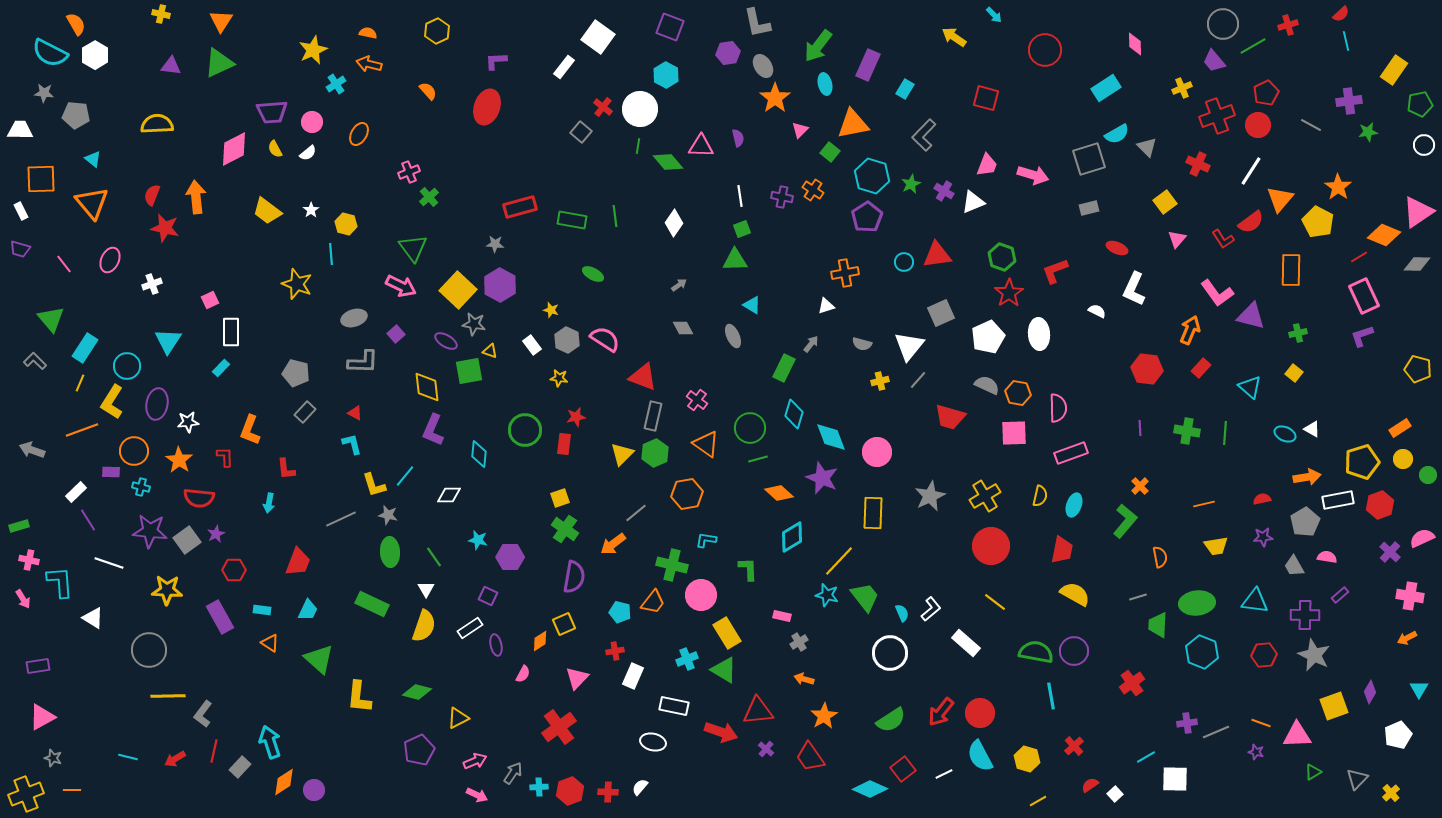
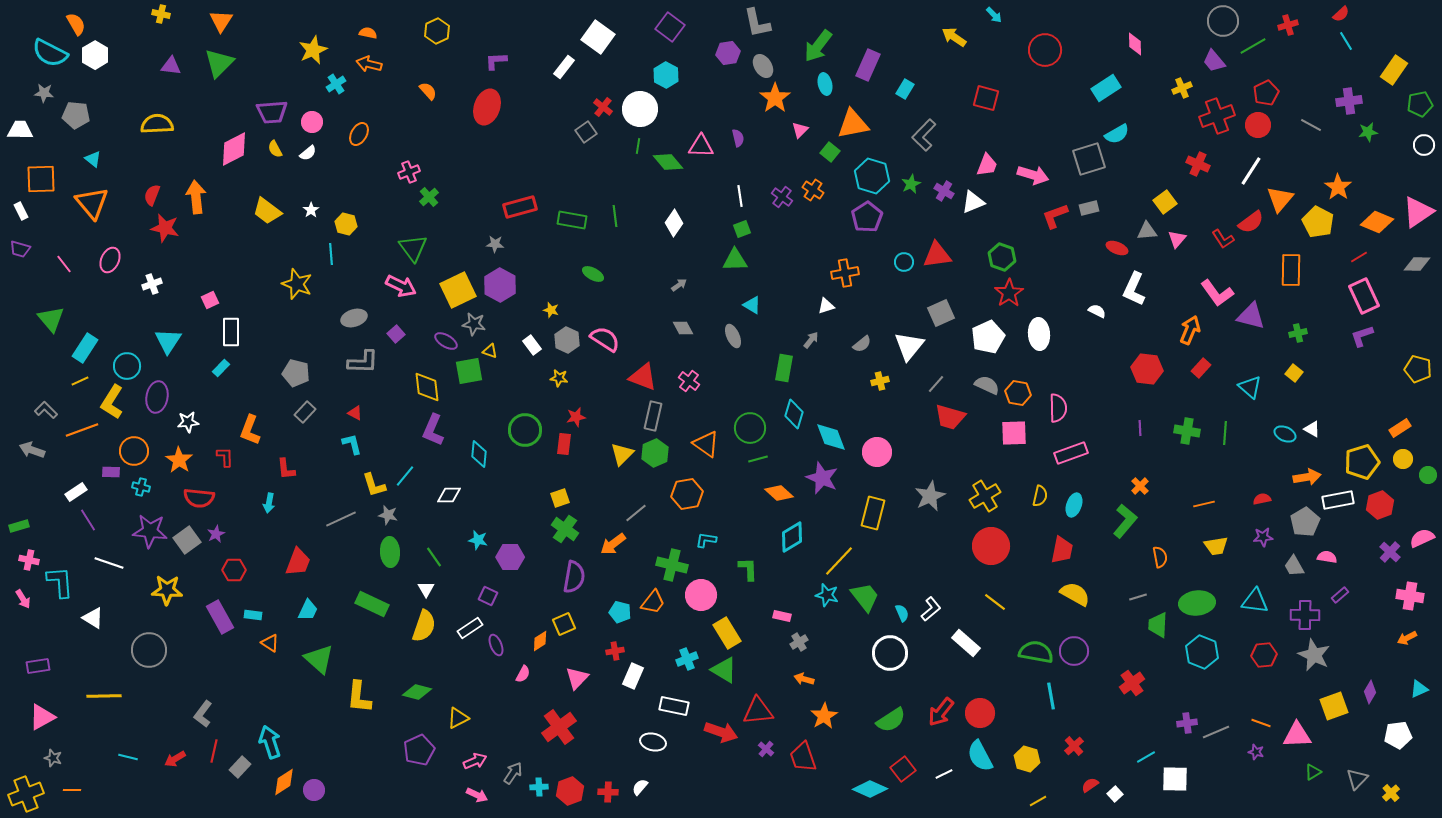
gray circle at (1223, 24): moved 3 px up
purple square at (670, 27): rotated 16 degrees clockwise
cyan line at (1346, 41): rotated 18 degrees counterclockwise
green triangle at (219, 63): rotated 20 degrees counterclockwise
gray square at (581, 132): moved 5 px right; rotated 15 degrees clockwise
gray triangle at (1147, 147): moved 84 px down; rotated 50 degrees counterclockwise
purple cross at (782, 197): rotated 25 degrees clockwise
orange diamond at (1384, 235): moved 7 px left, 13 px up
red L-shape at (1055, 271): moved 55 px up
yellow square at (458, 290): rotated 21 degrees clockwise
gray arrow at (811, 344): moved 4 px up
gray semicircle at (862, 344): rotated 54 degrees counterclockwise
gray L-shape at (35, 361): moved 11 px right, 49 px down
green rectangle at (784, 368): rotated 16 degrees counterclockwise
gray line at (918, 380): moved 18 px right, 4 px down
yellow line at (80, 383): moved 2 px up; rotated 42 degrees clockwise
pink cross at (697, 400): moved 8 px left, 19 px up
purple ellipse at (157, 404): moved 7 px up
white rectangle at (76, 492): rotated 10 degrees clockwise
yellow rectangle at (873, 513): rotated 12 degrees clockwise
cyan rectangle at (262, 610): moved 9 px left, 5 px down
purple ellipse at (496, 645): rotated 10 degrees counterclockwise
cyan triangle at (1419, 689): rotated 36 degrees clockwise
yellow line at (168, 696): moved 64 px left
white pentagon at (1398, 735): rotated 16 degrees clockwise
red trapezoid at (810, 757): moved 7 px left; rotated 16 degrees clockwise
